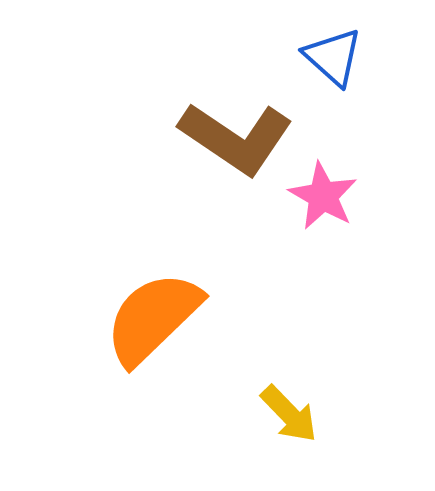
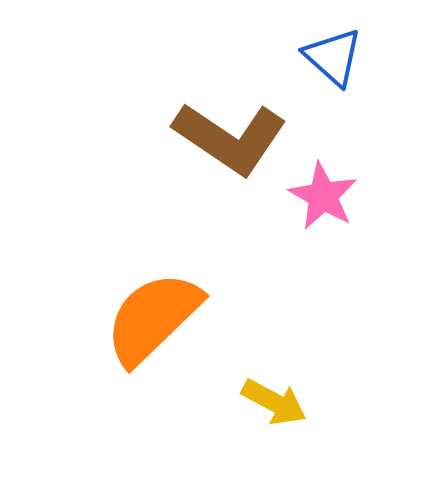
brown L-shape: moved 6 px left
yellow arrow: moved 15 px left, 12 px up; rotated 18 degrees counterclockwise
